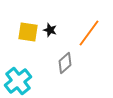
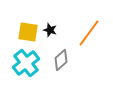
gray diamond: moved 4 px left, 3 px up
cyan cross: moved 8 px right, 18 px up
